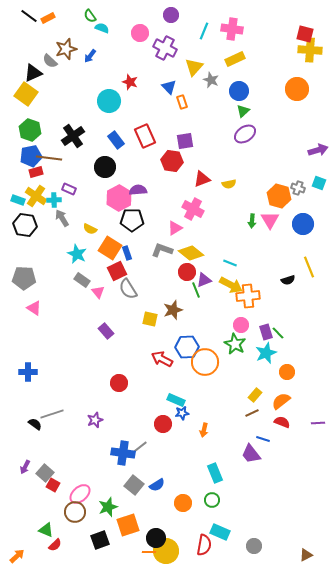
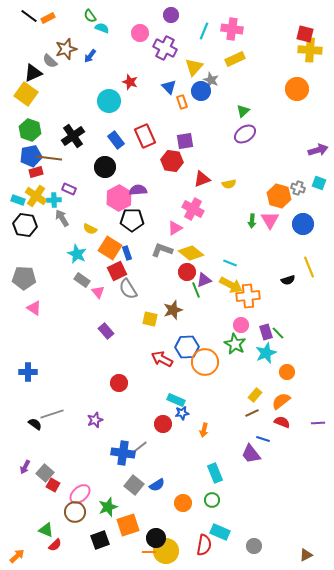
blue circle at (239, 91): moved 38 px left
